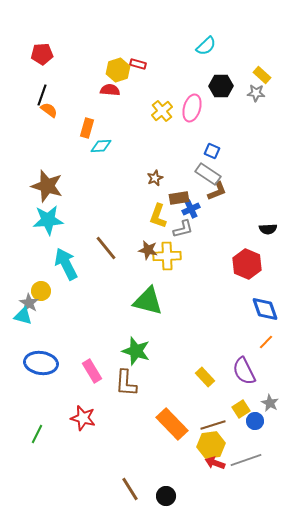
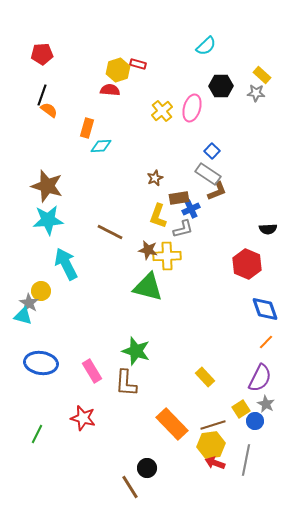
blue square at (212, 151): rotated 21 degrees clockwise
brown line at (106, 248): moved 4 px right, 16 px up; rotated 24 degrees counterclockwise
green triangle at (148, 301): moved 14 px up
purple semicircle at (244, 371): moved 16 px right, 7 px down; rotated 128 degrees counterclockwise
gray star at (270, 403): moved 4 px left, 1 px down
gray line at (246, 460): rotated 60 degrees counterclockwise
brown line at (130, 489): moved 2 px up
black circle at (166, 496): moved 19 px left, 28 px up
